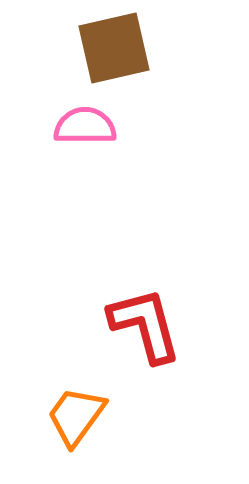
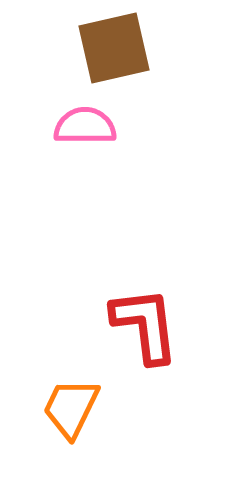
red L-shape: rotated 8 degrees clockwise
orange trapezoid: moved 5 px left, 8 px up; rotated 10 degrees counterclockwise
